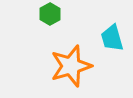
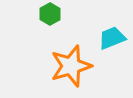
cyan trapezoid: rotated 84 degrees clockwise
